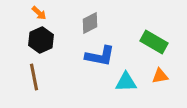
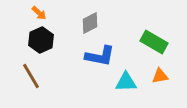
brown line: moved 3 px left, 1 px up; rotated 20 degrees counterclockwise
